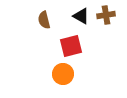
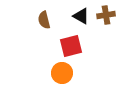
orange circle: moved 1 px left, 1 px up
